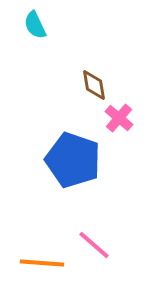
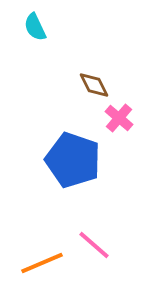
cyan semicircle: moved 2 px down
brown diamond: rotated 16 degrees counterclockwise
orange line: rotated 27 degrees counterclockwise
